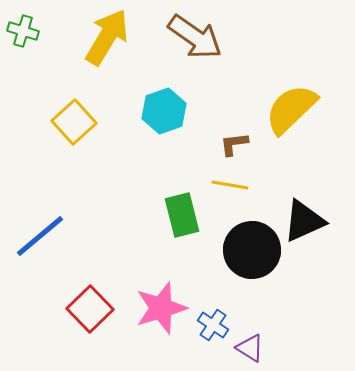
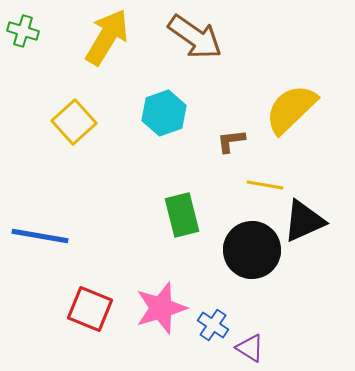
cyan hexagon: moved 2 px down
brown L-shape: moved 3 px left, 3 px up
yellow line: moved 35 px right
blue line: rotated 50 degrees clockwise
red square: rotated 24 degrees counterclockwise
